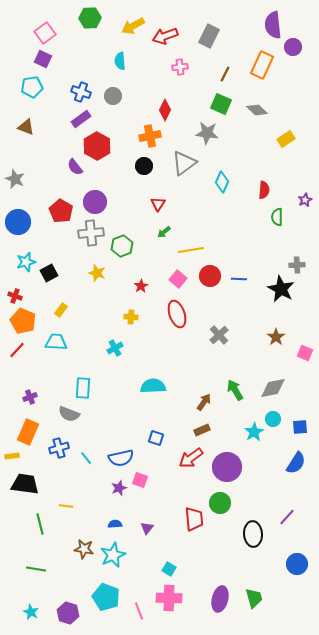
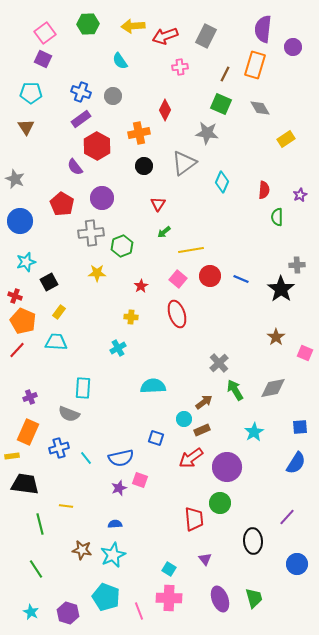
green hexagon at (90, 18): moved 2 px left, 6 px down
purple semicircle at (273, 25): moved 10 px left, 4 px down; rotated 12 degrees clockwise
yellow arrow at (133, 26): rotated 25 degrees clockwise
gray rectangle at (209, 36): moved 3 px left
cyan semicircle at (120, 61): rotated 30 degrees counterclockwise
orange rectangle at (262, 65): moved 7 px left; rotated 8 degrees counterclockwise
cyan pentagon at (32, 87): moved 1 px left, 6 px down; rotated 10 degrees clockwise
gray diamond at (257, 110): moved 3 px right, 2 px up; rotated 15 degrees clockwise
brown triangle at (26, 127): rotated 36 degrees clockwise
orange cross at (150, 136): moved 11 px left, 3 px up
purple star at (305, 200): moved 5 px left, 5 px up
purple circle at (95, 202): moved 7 px right, 4 px up
red pentagon at (61, 211): moved 1 px right, 7 px up
blue circle at (18, 222): moved 2 px right, 1 px up
black square at (49, 273): moved 9 px down
yellow star at (97, 273): rotated 18 degrees counterclockwise
blue line at (239, 279): moved 2 px right; rotated 21 degrees clockwise
black star at (281, 289): rotated 8 degrees clockwise
yellow rectangle at (61, 310): moved 2 px left, 2 px down
gray cross at (219, 335): moved 28 px down
cyan cross at (115, 348): moved 3 px right
brown arrow at (204, 402): rotated 18 degrees clockwise
cyan circle at (273, 419): moved 89 px left
purple triangle at (147, 528): moved 58 px right, 31 px down; rotated 16 degrees counterclockwise
black ellipse at (253, 534): moved 7 px down
brown star at (84, 549): moved 2 px left, 1 px down
green line at (36, 569): rotated 48 degrees clockwise
purple ellipse at (220, 599): rotated 35 degrees counterclockwise
